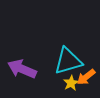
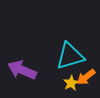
cyan triangle: moved 2 px right, 5 px up
purple arrow: moved 1 px down
